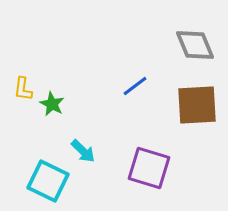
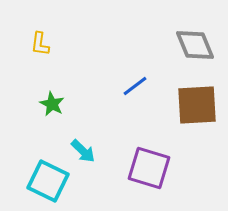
yellow L-shape: moved 17 px right, 45 px up
